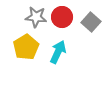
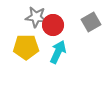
red circle: moved 9 px left, 8 px down
gray square: rotated 18 degrees clockwise
yellow pentagon: rotated 30 degrees clockwise
